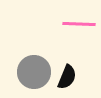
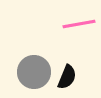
pink line: rotated 12 degrees counterclockwise
